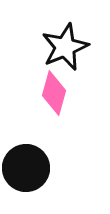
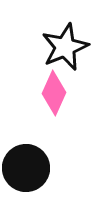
pink diamond: rotated 9 degrees clockwise
